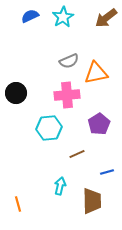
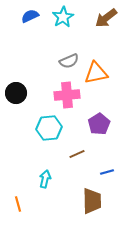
cyan arrow: moved 15 px left, 7 px up
